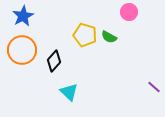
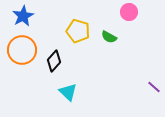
yellow pentagon: moved 7 px left, 4 px up
cyan triangle: moved 1 px left
